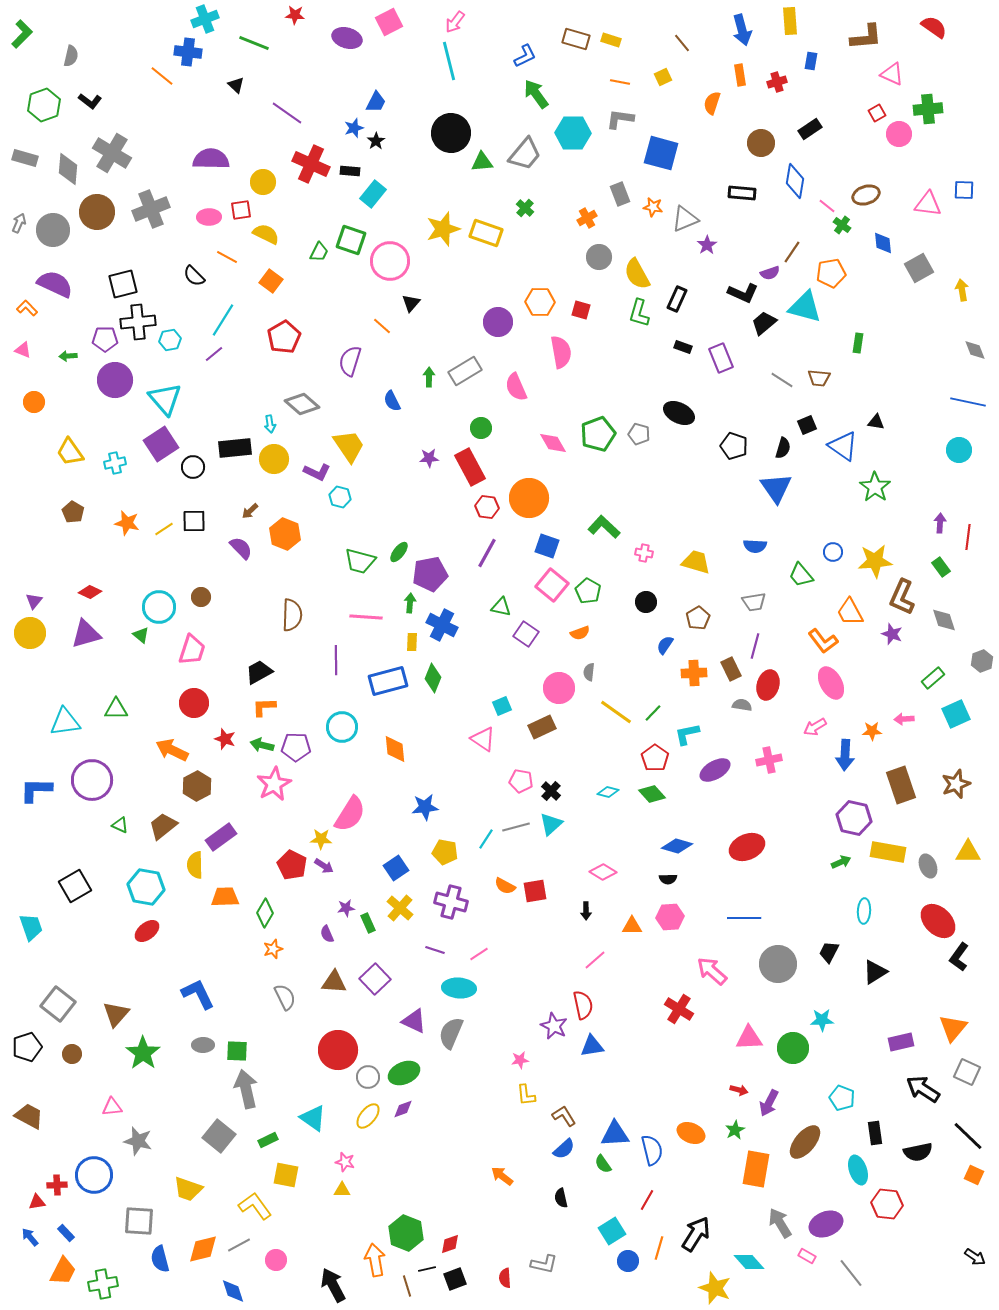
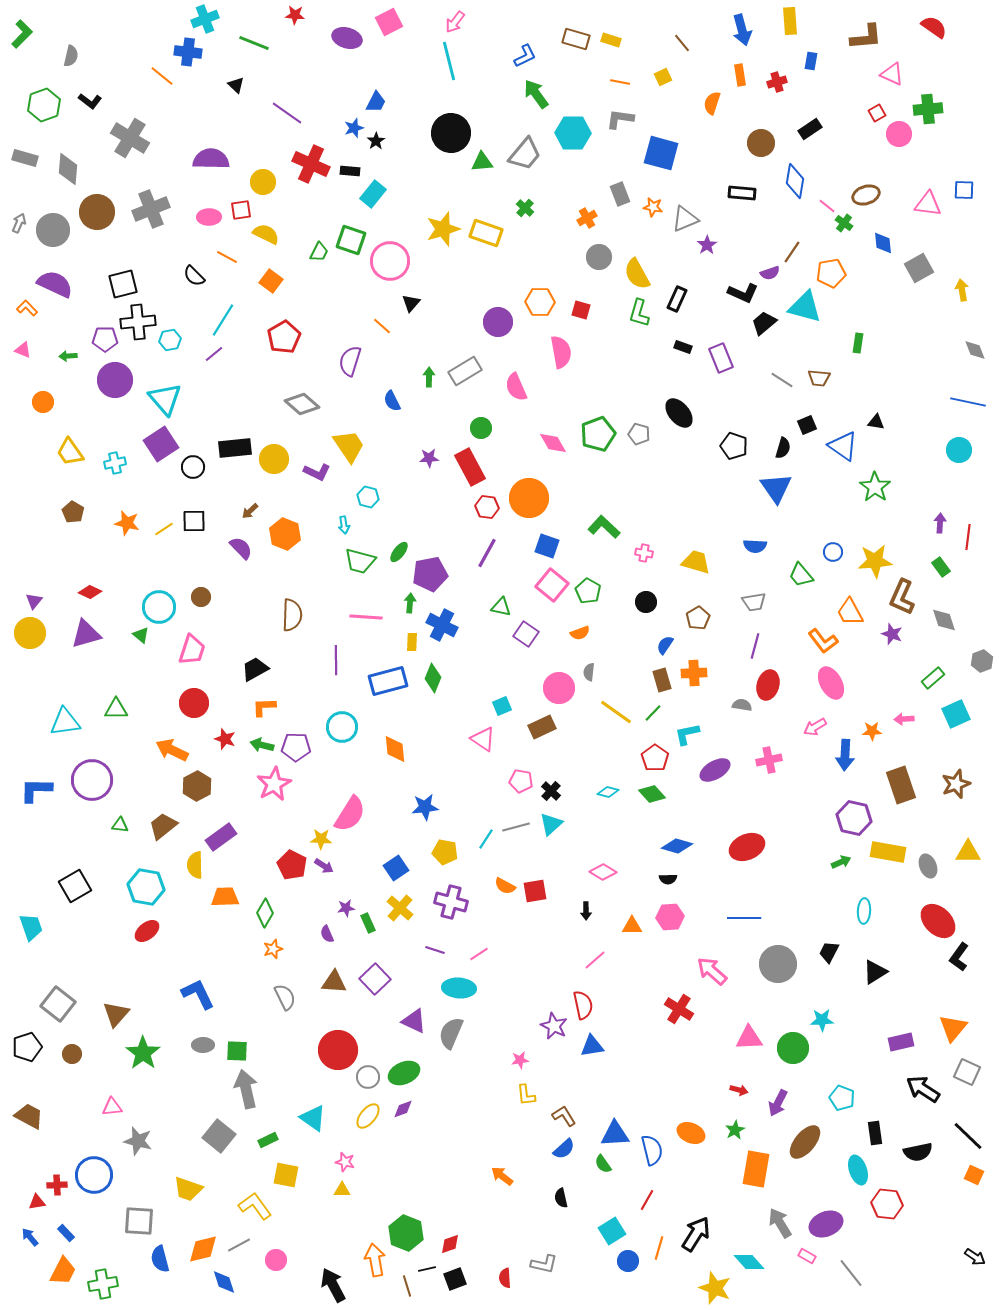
gray cross at (112, 153): moved 18 px right, 15 px up
green cross at (842, 225): moved 2 px right, 2 px up
orange circle at (34, 402): moved 9 px right
black ellipse at (679, 413): rotated 24 degrees clockwise
cyan arrow at (270, 424): moved 74 px right, 101 px down
cyan hexagon at (340, 497): moved 28 px right
brown rectangle at (731, 669): moved 69 px left, 11 px down; rotated 10 degrees clockwise
black trapezoid at (259, 672): moved 4 px left, 3 px up
green triangle at (120, 825): rotated 18 degrees counterclockwise
purple arrow at (769, 1103): moved 9 px right
blue diamond at (233, 1291): moved 9 px left, 9 px up
